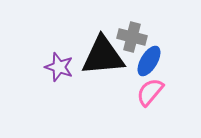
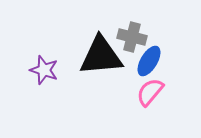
black triangle: moved 2 px left
purple star: moved 15 px left, 3 px down
